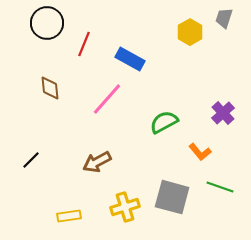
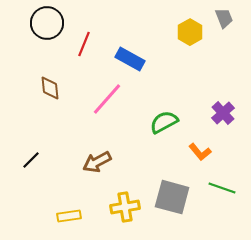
gray trapezoid: rotated 140 degrees clockwise
green line: moved 2 px right, 1 px down
yellow cross: rotated 8 degrees clockwise
